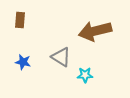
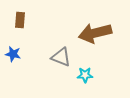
brown arrow: moved 2 px down
gray triangle: rotated 10 degrees counterclockwise
blue star: moved 10 px left, 8 px up
